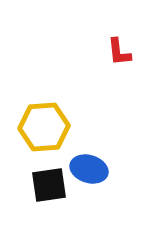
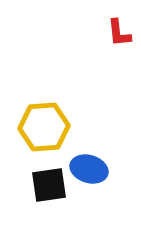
red L-shape: moved 19 px up
